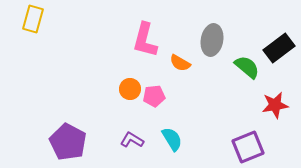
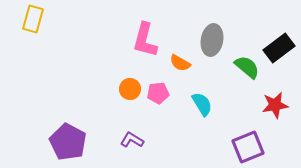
pink pentagon: moved 4 px right, 3 px up
cyan semicircle: moved 30 px right, 35 px up
